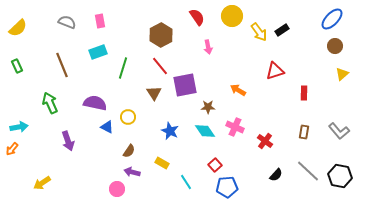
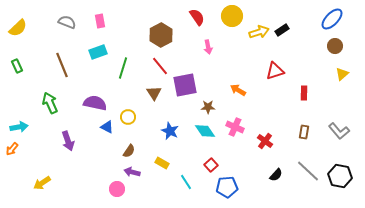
yellow arrow at (259, 32): rotated 72 degrees counterclockwise
red square at (215, 165): moved 4 px left
